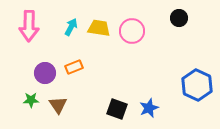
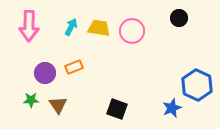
blue star: moved 23 px right
